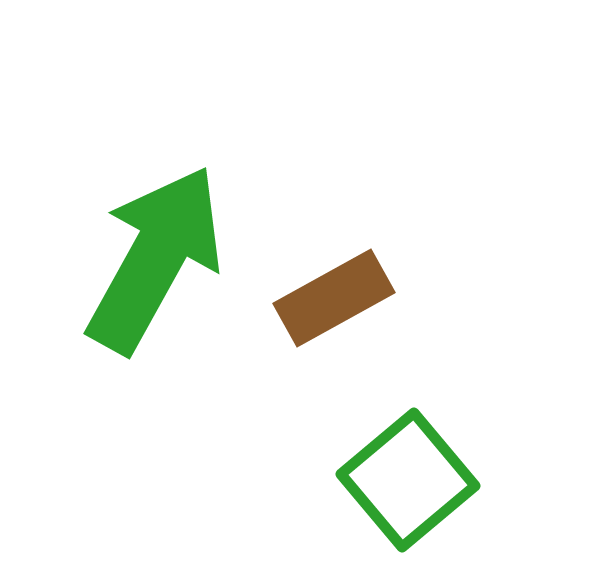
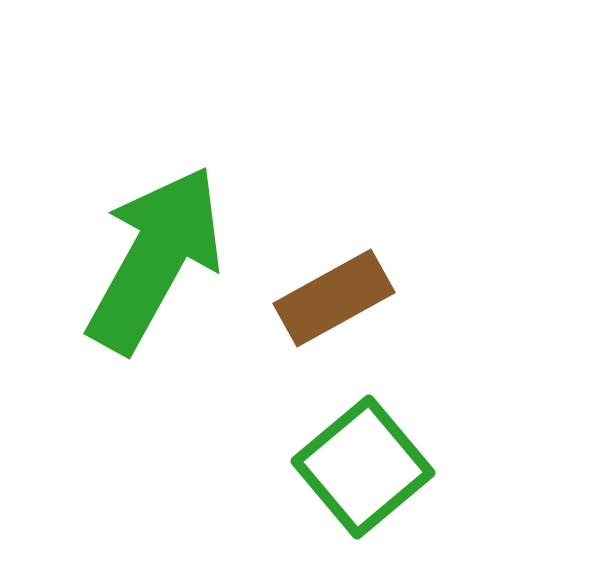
green square: moved 45 px left, 13 px up
